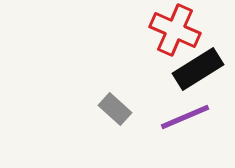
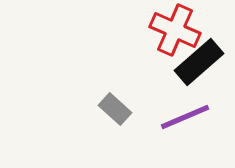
black rectangle: moved 1 px right, 7 px up; rotated 9 degrees counterclockwise
